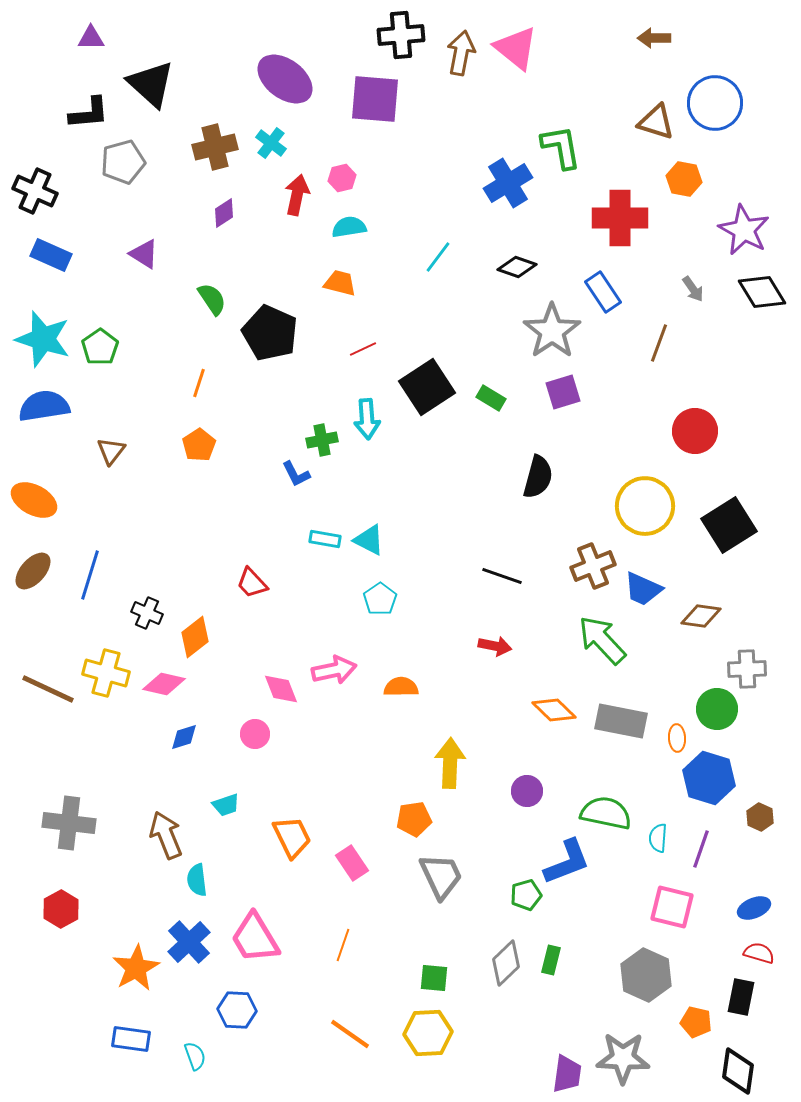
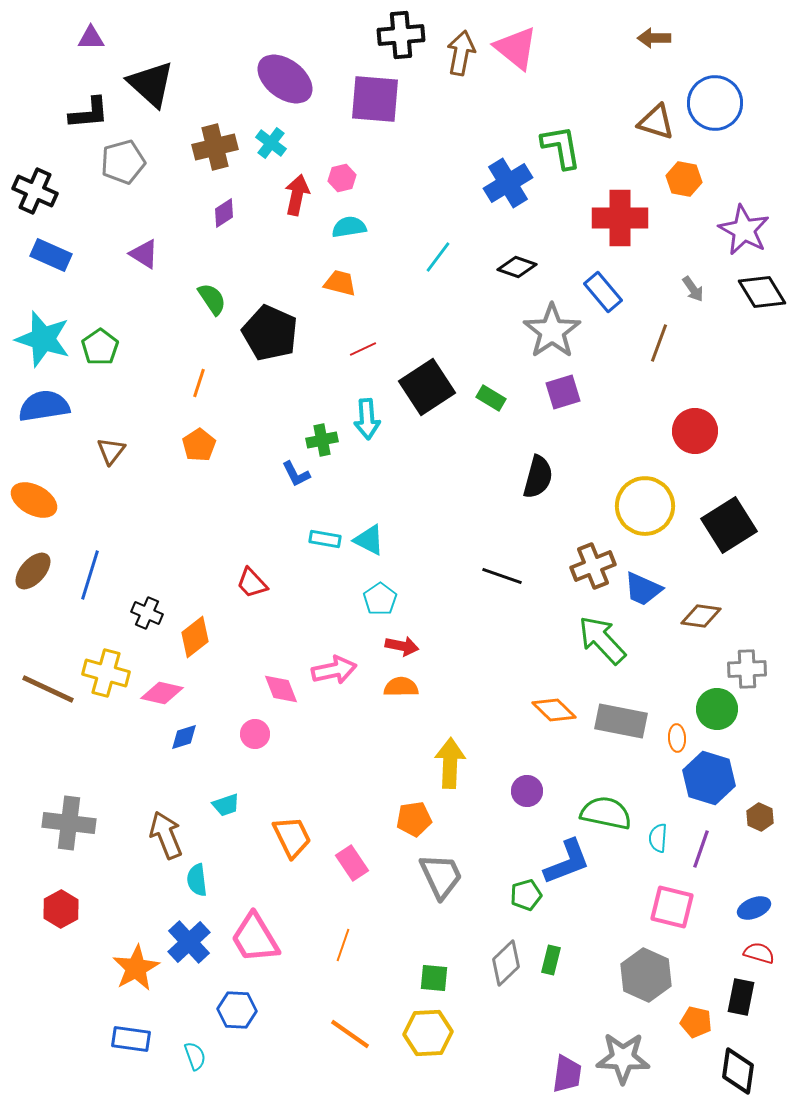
blue rectangle at (603, 292): rotated 6 degrees counterclockwise
red arrow at (495, 646): moved 93 px left
pink diamond at (164, 684): moved 2 px left, 9 px down
